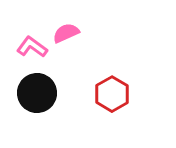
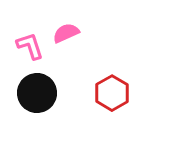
pink L-shape: moved 2 px left, 1 px up; rotated 36 degrees clockwise
red hexagon: moved 1 px up
